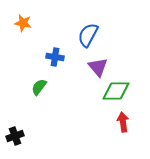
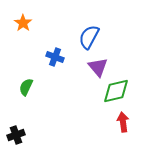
orange star: rotated 24 degrees clockwise
blue semicircle: moved 1 px right, 2 px down
blue cross: rotated 12 degrees clockwise
green semicircle: moved 13 px left; rotated 12 degrees counterclockwise
green diamond: rotated 12 degrees counterclockwise
black cross: moved 1 px right, 1 px up
